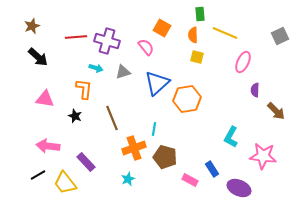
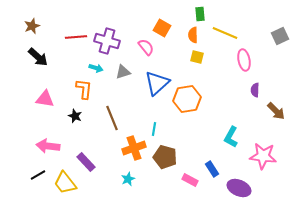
pink ellipse: moved 1 px right, 2 px up; rotated 35 degrees counterclockwise
